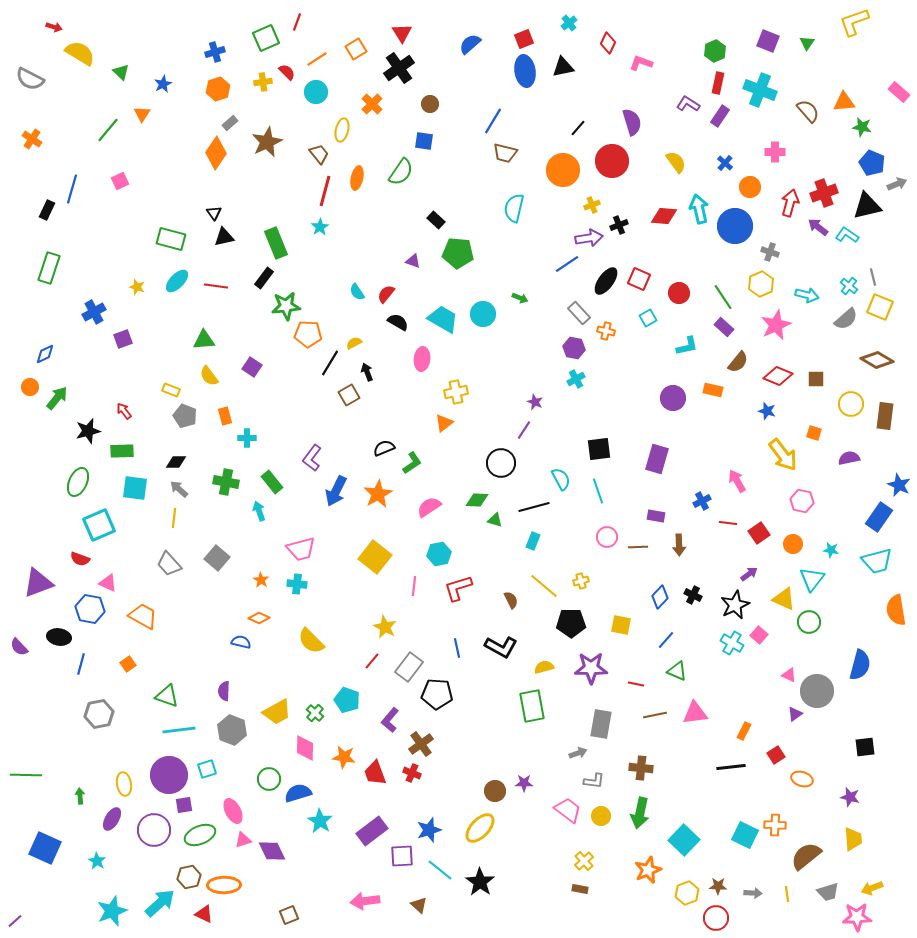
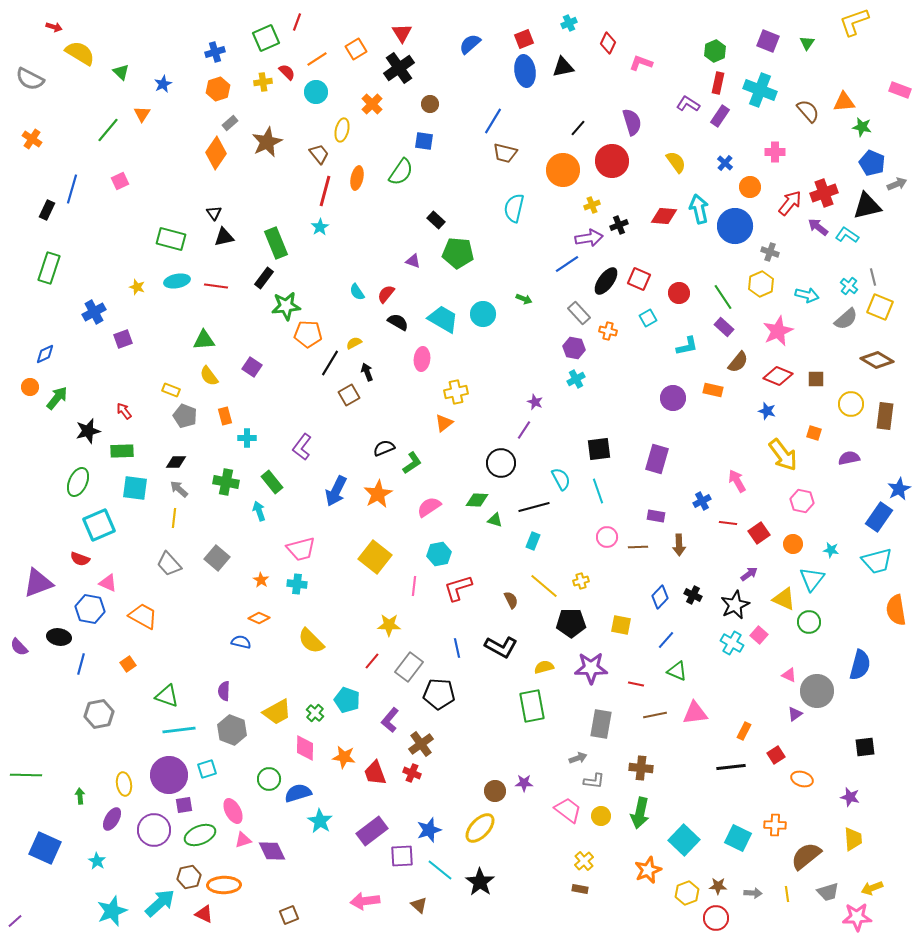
cyan cross at (569, 23): rotated 14 degrees clockwise
pink rectangle at (899, 92): moved 1 px right, 2 px up; rotated 20 degrees counterclockwise
red arrow at (790, 203): rotated 24 degrees clockwise
cyan ellipse at (177, 281): rotated 35 degrees clockwise
green arrow at (520, 298): moved 4 px right, 1 px down
pink star at (776, 325): moved 2 px right, 6 px down
orange cross at (606, 331): moved 2 px right
purple L-shape at (312, 458): moved 10 px left, 11 px up
blue star at (899, 485): moved 4 px down; rotated 20 degrees clockwise
yellow star at (385, 627): moved 4 px right, 2 px up; rotated 25 degrees counterclockwise
black pentagon at (437, 694): moved 2 px right
gray arrow at (578, 753): moved 5 px down
cyan square at (745, 835): moved 7 px left, 3 px down
